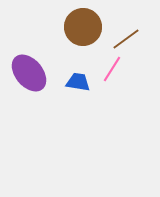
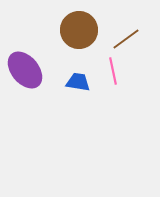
brown circle: moved 4 px left, 3 px down
pink line: moved 1 px right, 2 px down; rotated 44 degrees counterclockwise
purple ellipse: moved 4 px left, 3 px up
